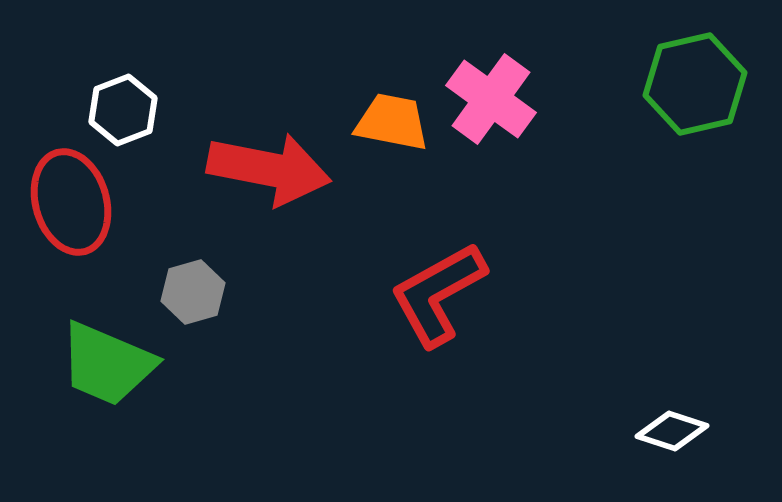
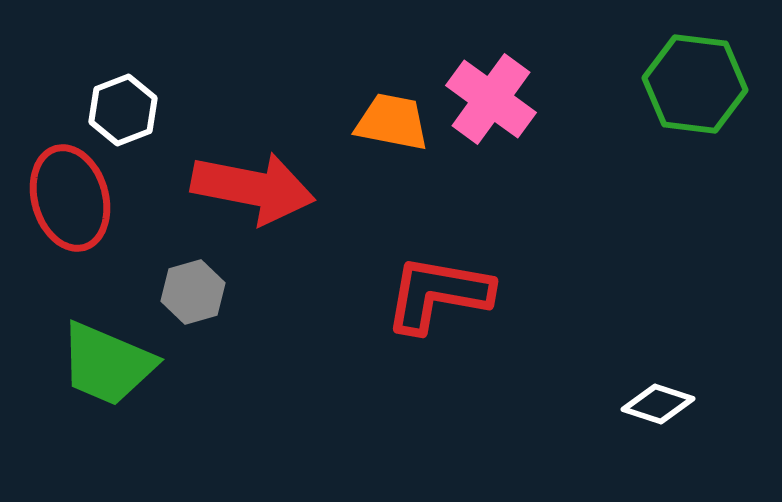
green hexagon: rotated 20 degrees clockwise
red arrow: moved 16 px left, 19 px down
red ellipse: moved 1 px left, 4 px up
red L-shape: rotated 39 degrees clockwise
white diamond: moved 14 px left, 27 px up
